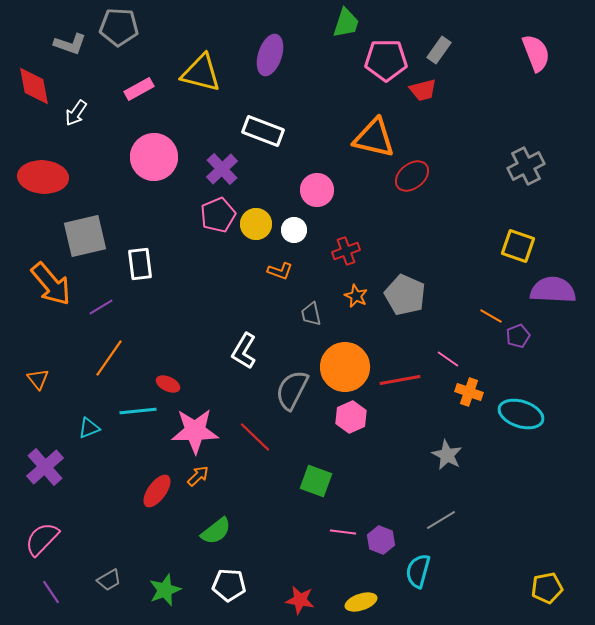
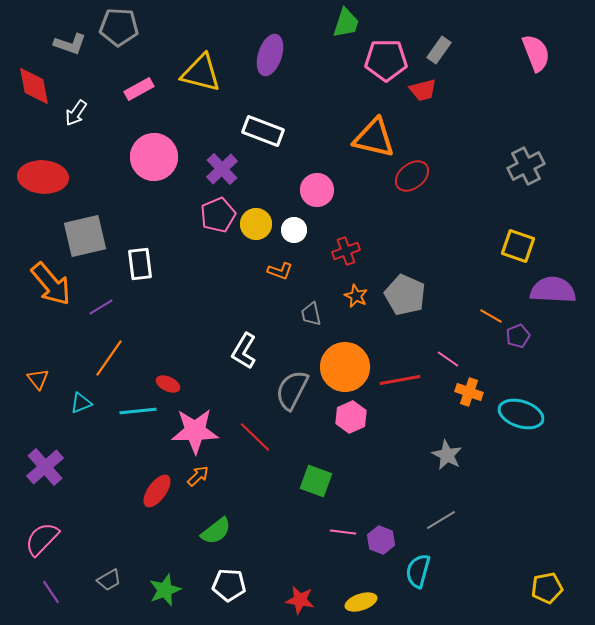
cyan triangle at (89, 428): moved 8 px left, 25 px up
